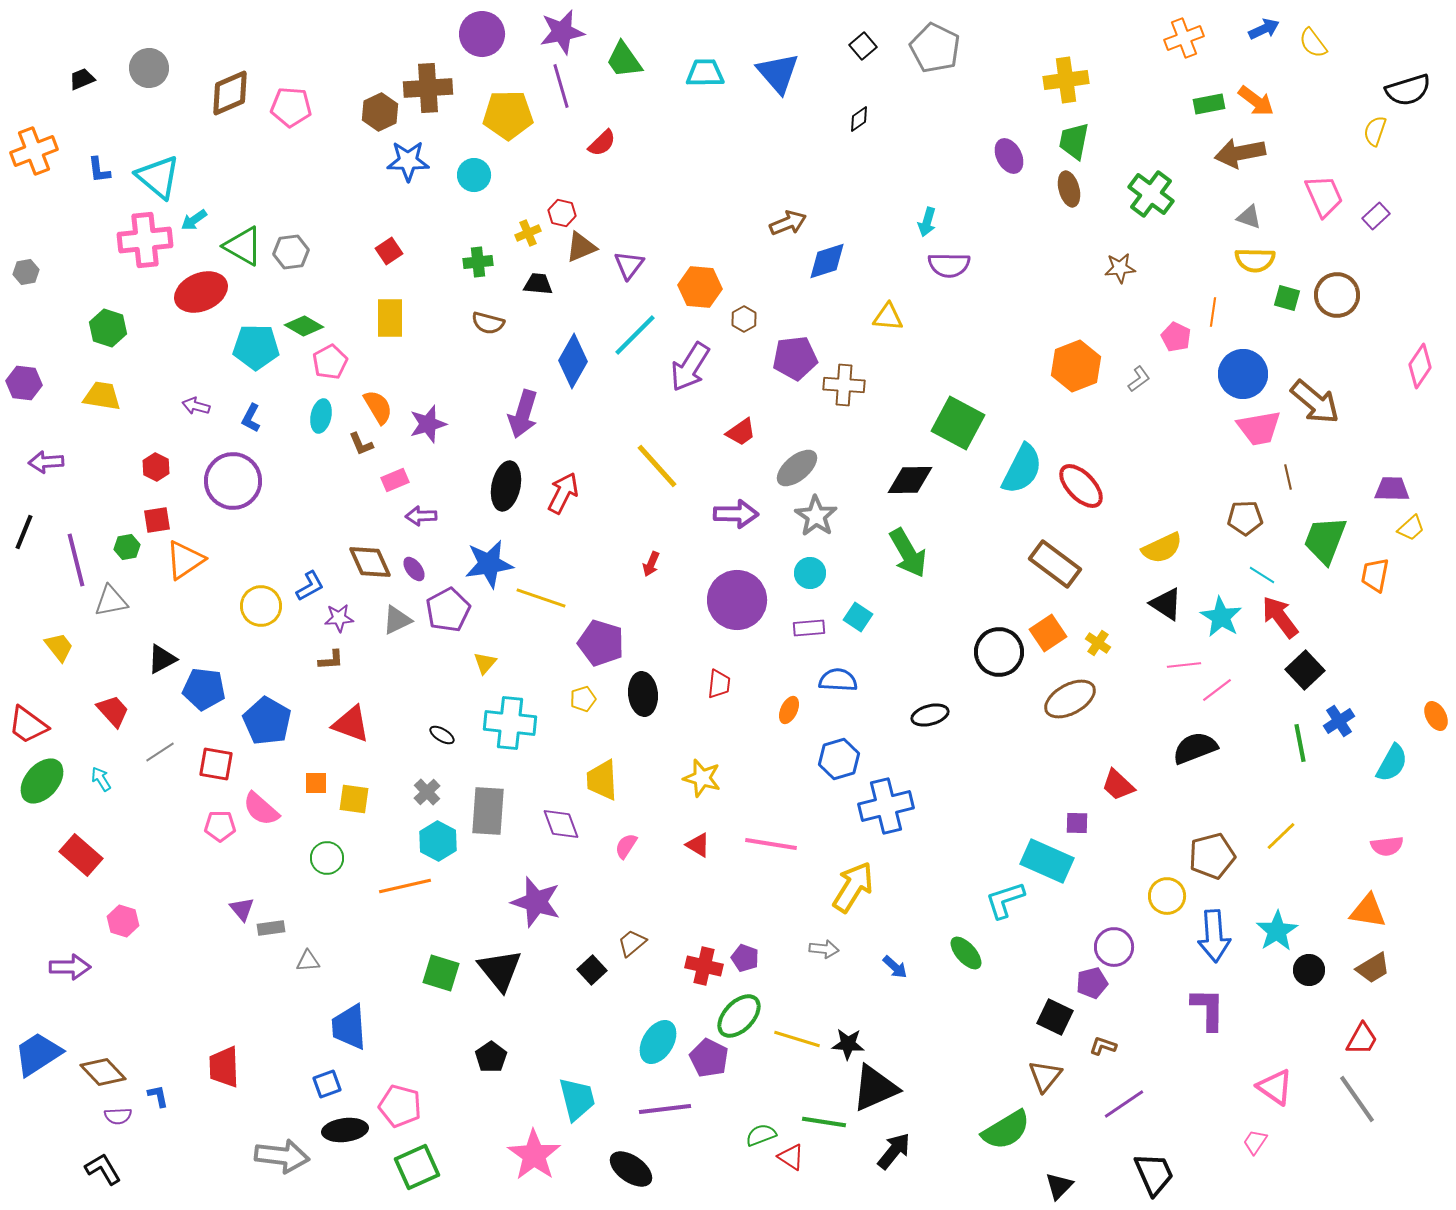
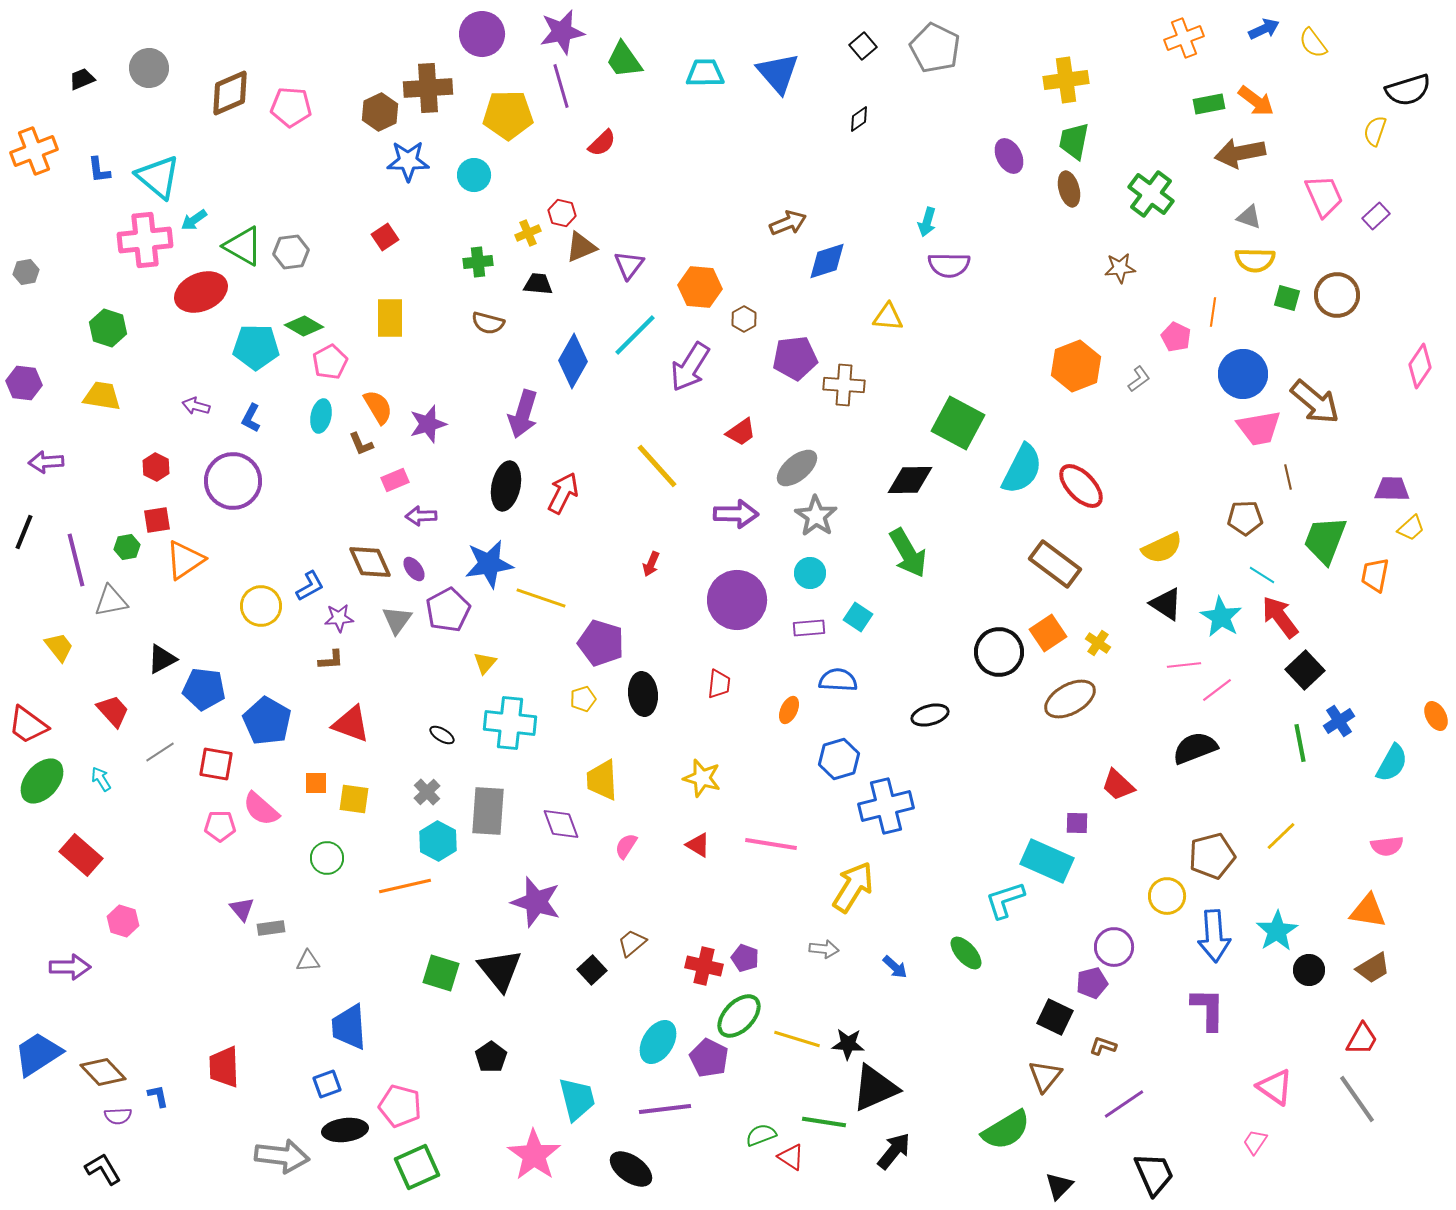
red square at (389, 251): moved 4 px left, 14 px up
gray triangle at (397, 620): rotated 28 degrees counterclockwise
